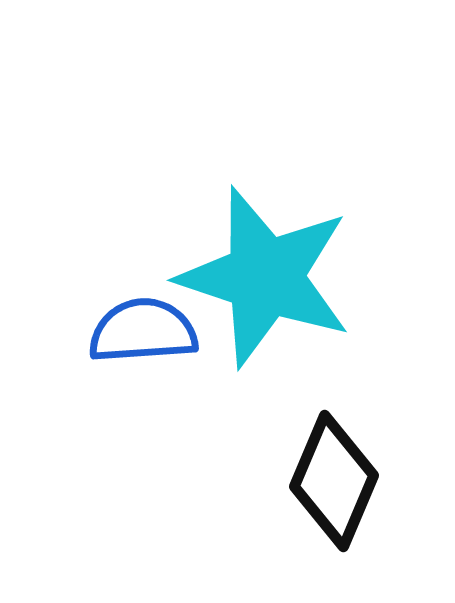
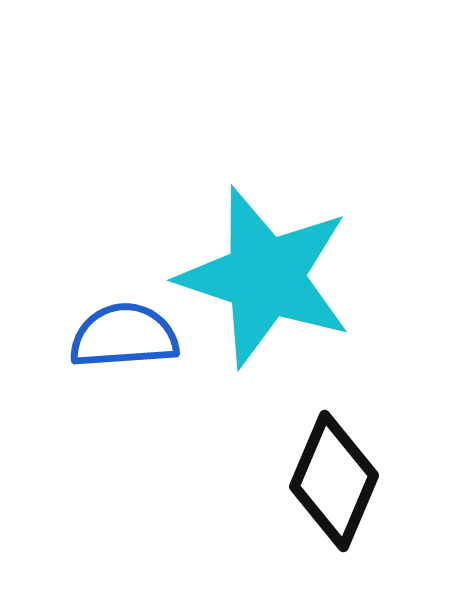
blue semicircle: moved 19 px left, 5 px down
